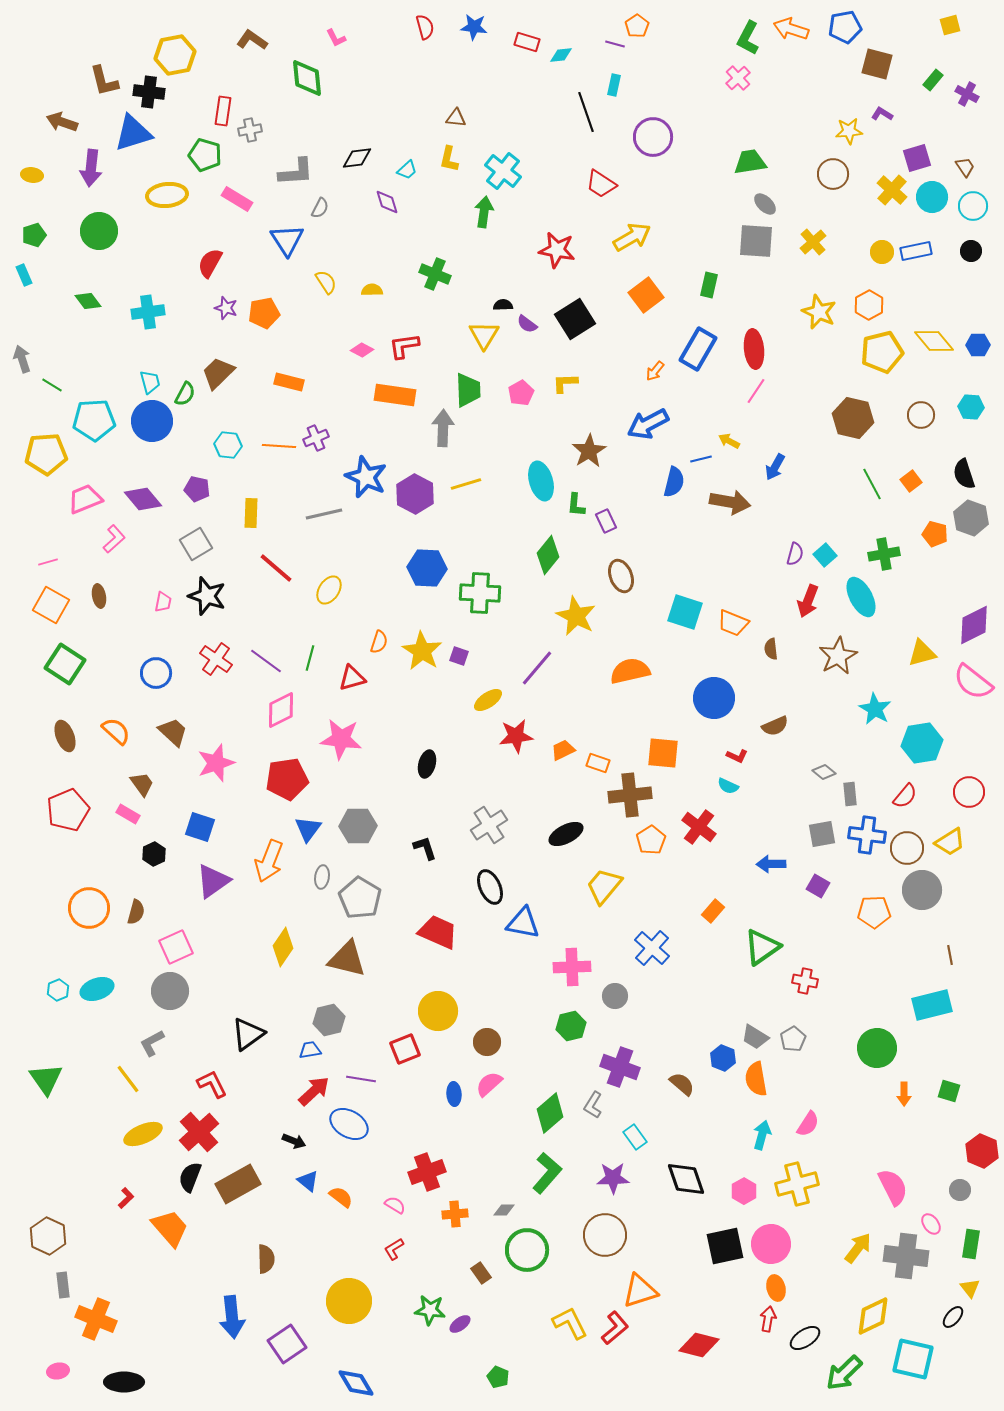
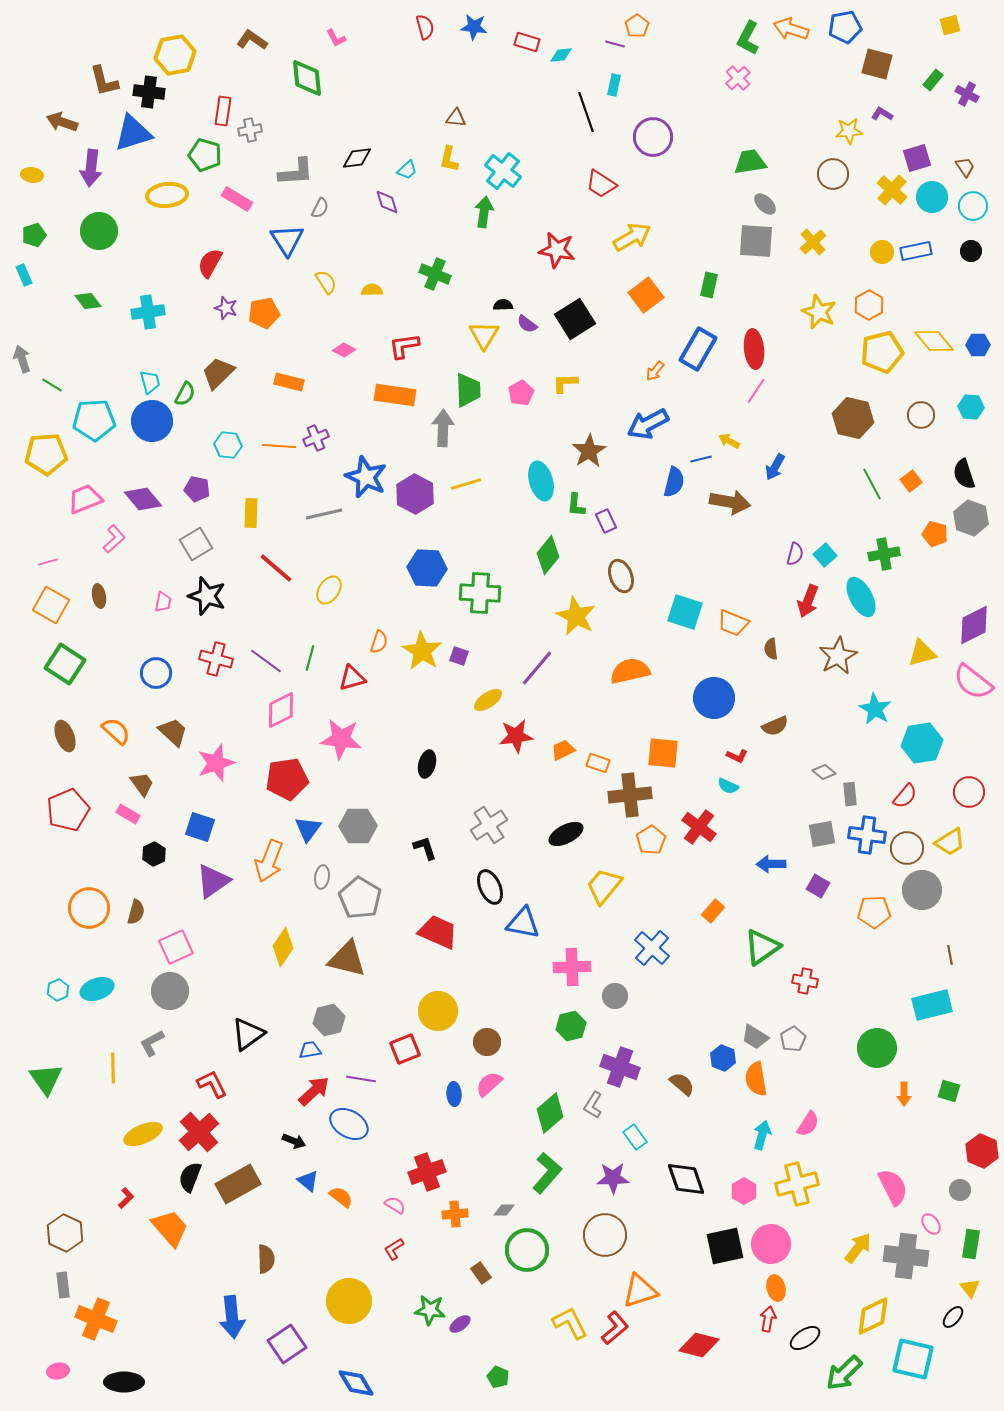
pink diamond at (362, 350): moved 18 px left
red cross at (216, 659): rotated 20 degrees counterclockwise
yellow line at (128, 1079): moved 15 px left, 11 px up; rotated 36 degrees clockwise
brown hexagon at (48, 1236): moved 17 px right, 3 px up
